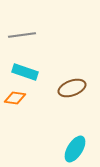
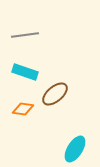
gray line: moved 3 px right
brown ellipse: moved 17 px left, 6 px down; rotated 20 degrees counterclockwise
orange diamond: moved 8 px right, 11 px down
